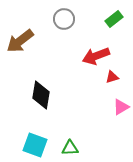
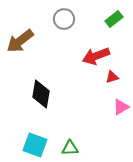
black diamond: moved 1 px up
